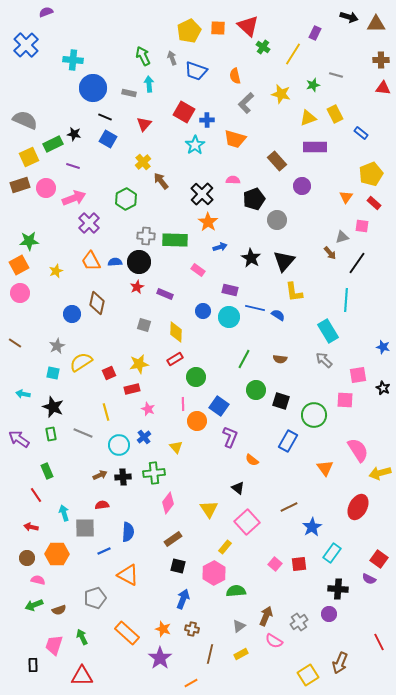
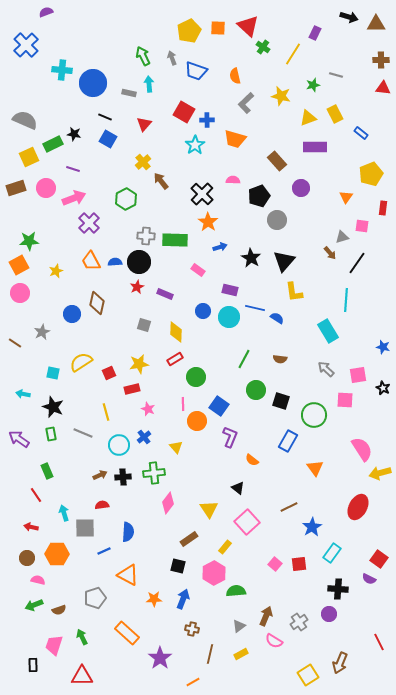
cyan cross at (73, 60): moved 11 px left, 10 px down
blue circle at (93, 88): moved 5 px up
yellow star at (281, 94): moved 2 px down
purple line at (73, 166): moved 3 px down
brown rectangle at (20, 185): moved 4 px left, 3 px down
purple circle at (302, 186): moved 1 px left, 2 px down
black pentagon at (254, 199): moved 5 px right, 3 px up
red rectangle at (374, 203): moved 9 px right, 5 px down; rotated 56 degrees clockwise
blue semicircle at (278, 315): moved 1 px left, 3 px down
gray star at (57, 346): moved 15 px left, 14 px up
gray arrow at (324, 360): moved 2 px right, 9 px down
pink semicircle at (358, 450): moved 4 px right, 1 px up
orange triangle at (325, 468): moved 10 px left
brown rectangle at (173, 539): moved 16 px right
orange star at (163, 629): moved 9 px left, 30 px up; rotated 21 degrees counterclockwise
orange line at (191, 683): moved 2 px right, 1 px up
